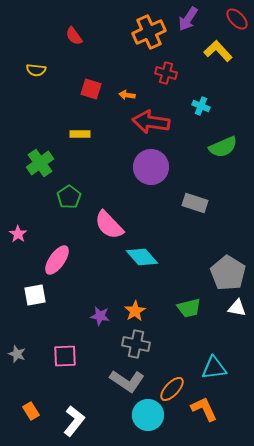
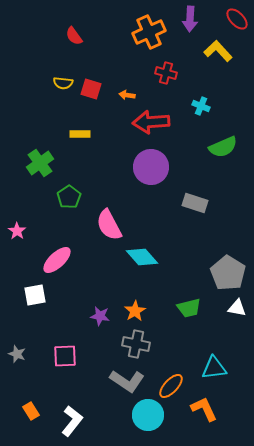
purple arrow: moved 2 px right; rotated 30 degrees counterclockwise
yellow semicircle: moved 27 px right, 13 px down
red arrow: rotated 12 degrees counterclockwise
pink semicircle: rotated 16 degrees clockwise
pink star: moved 1 px left, 3 px up
pink ellipse: rotated 12 degrees clockwise
orange ellipse: moved 1 px left, 3 px up
white L-shape: moved 2 px left
